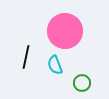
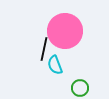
black line: moved 18 px right, 8 px up
green circle: moved 2 px left, 5 px down
